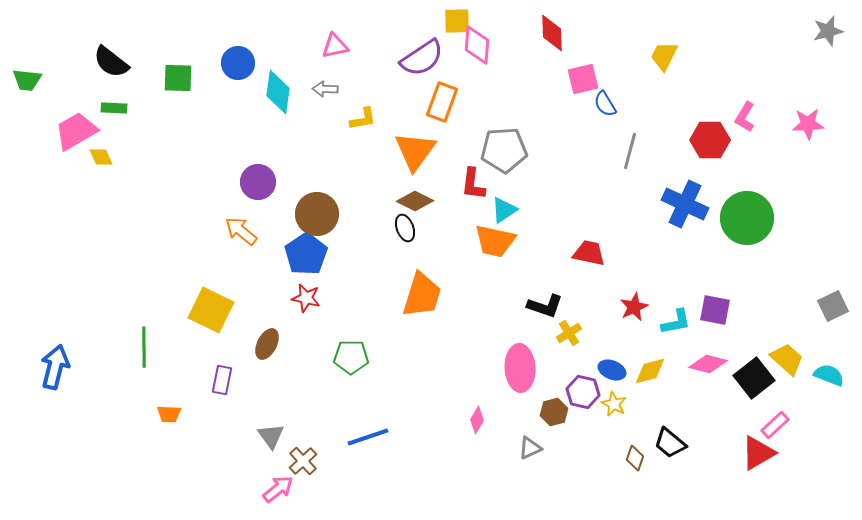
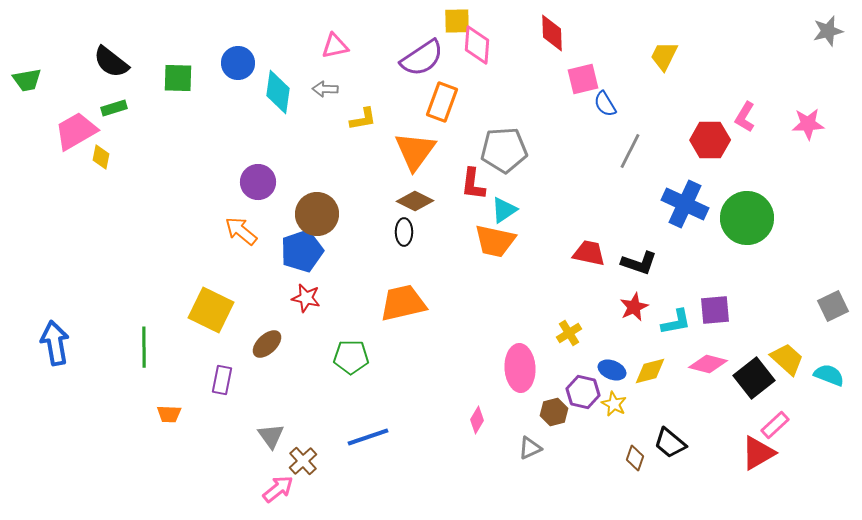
green trapezoid at (27, 80): rotated 16 degrees counterclockwise
green rectangle at (114, 108): rotated 20 degrees counterclockwise
gray line at (630, 151): rotated 12 degrees clockwise
yellow diamond at (101, 157): rotated 35 degrees clockwise
black ellipse at (405, 228): moved 1 px left, 4 px down; rotated 20 degrees clockwise
blue pentagon at (306, 254): moved 4 px left, 3 px up; rotated 15 degrees clockwise
orange trapezoid at (422, 295): moved 19 px left, 8 px down; rotated 120 degrees counterclockwise
black L-shape at (545, 306): moved 94 px right, 43 px up
purple square at (715, 310): rotated 16 degrees counterclockwise
brown ellipse at (267, 344): rotated 20 degrees clockwise
blue arrow at (55, 367): moved 24 px up; rotated 24 degrees counterclockwise
